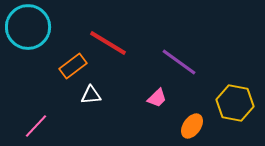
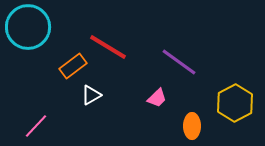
red line: moved 4 px down
white triangle: rotated 25 degrees counterclockwise
yellow hexagon: rotated 21 degrees clockwise
orange ellipse: rotated 35 degrees counterclockwise
